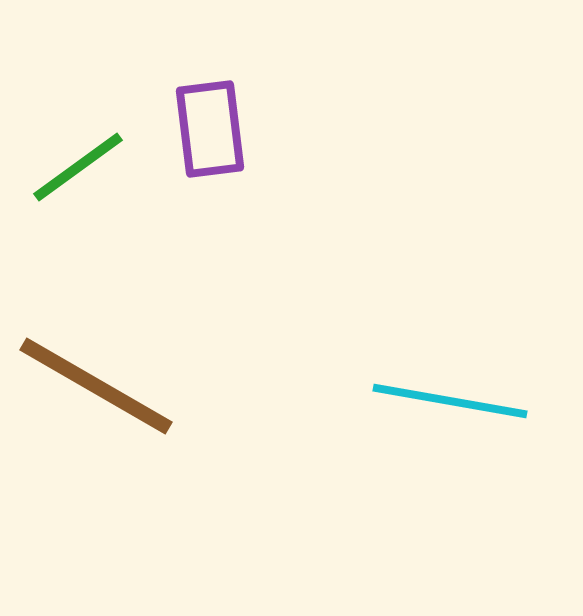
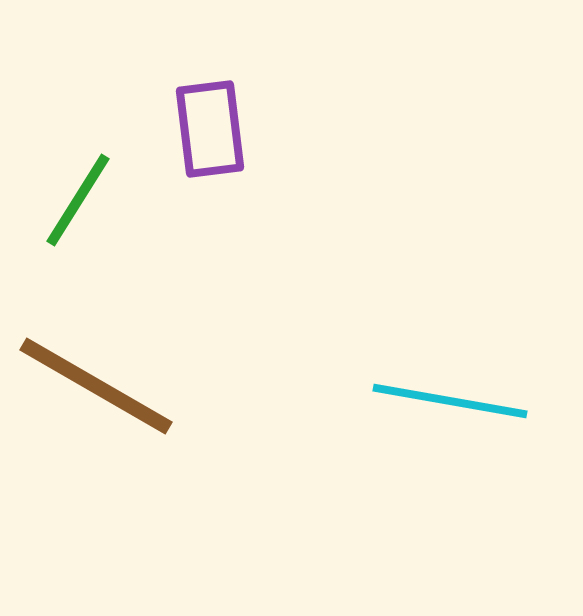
green line: moved 33 px down; rotated 22 degrees counterclockwise
